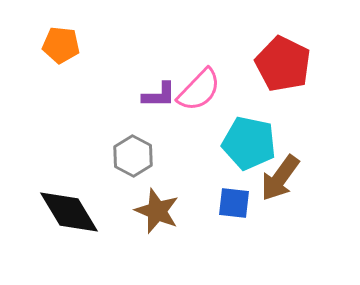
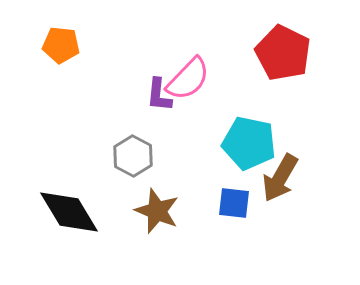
red pentagon: moved 11 px up
pink semicircle: moved 11 px left, 11 px up
purple L-shape: rotated 96 degrees clockwise
brown arrow: rotated 6 degrees counterclockwise
